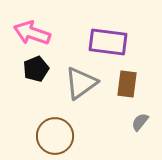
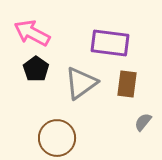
pink arrow: rotated 9 degrees clockwise
purple rectangle: moved 2 px right, 1 px down
black pentagon: rotated 15 degrees counterclockwise
gray semicircle: moved 3 px right
brown circle: moved 2 px right, 2 px down
